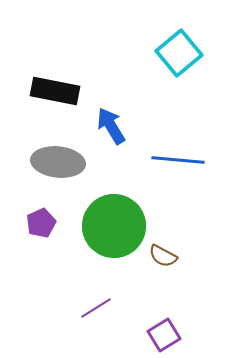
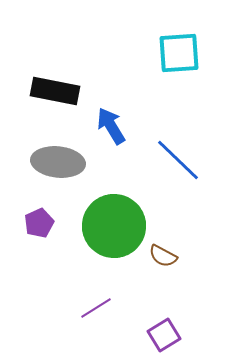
cyan square: rotated 36 degrees clockwise
blue line: rotated 39 degrees clockwise
purple pentagon: moved 2 px left
